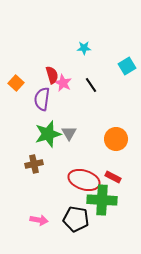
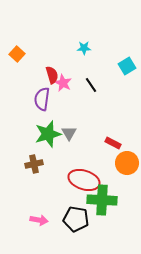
orange square: moved 1 px right, 29 px up
orange circle: moved 11 px right, 24 px down
red rectangle: moved 34 px up
